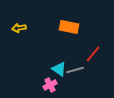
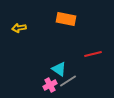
orange rectangle: moved 3 px left, 8 px up
red line: rotated 36 degrees clockwise
gray line: moved 7 px left, 11 px down; rotated 18 degrees counterclockwise
